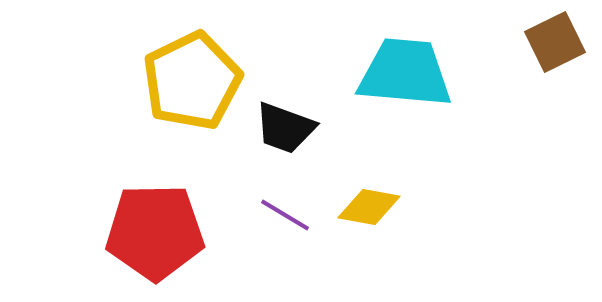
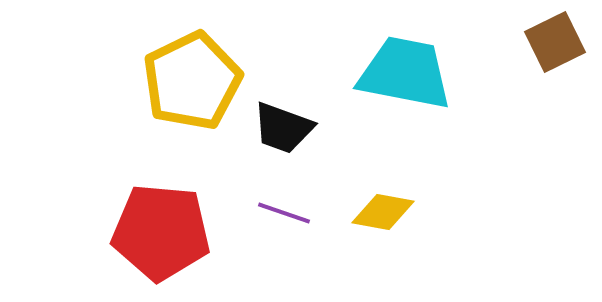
cyan trapezoid: rotated 6 degrees clockwise
black trapezoid: moved 2 px left
yellow diamond: moved 14 px right, 5 px down
purple line: moved 1 px left, 2 px up; rotated 12 degrees counterclockwise
red pentagon: moved 6 px right; rotated 6 degrees clockwise
